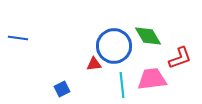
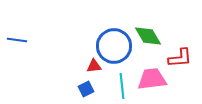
blue line: moved 1 px left, 2 px down
red L-shape: rotated 15 degrees clockwise
red triangle: moved 2 px down
cyan line: moved 1 px down
blue square: moved 24 px right
